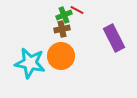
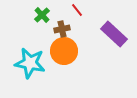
red line: rotated 24 degrees clockwise
green cross: moved 22 px left; rotated 21 degrees counterclockwise
purple rectangle: moved 4 px up; rotated 20 degrees counterclockwise
orange circle: moved 3 px right, 5 px up
